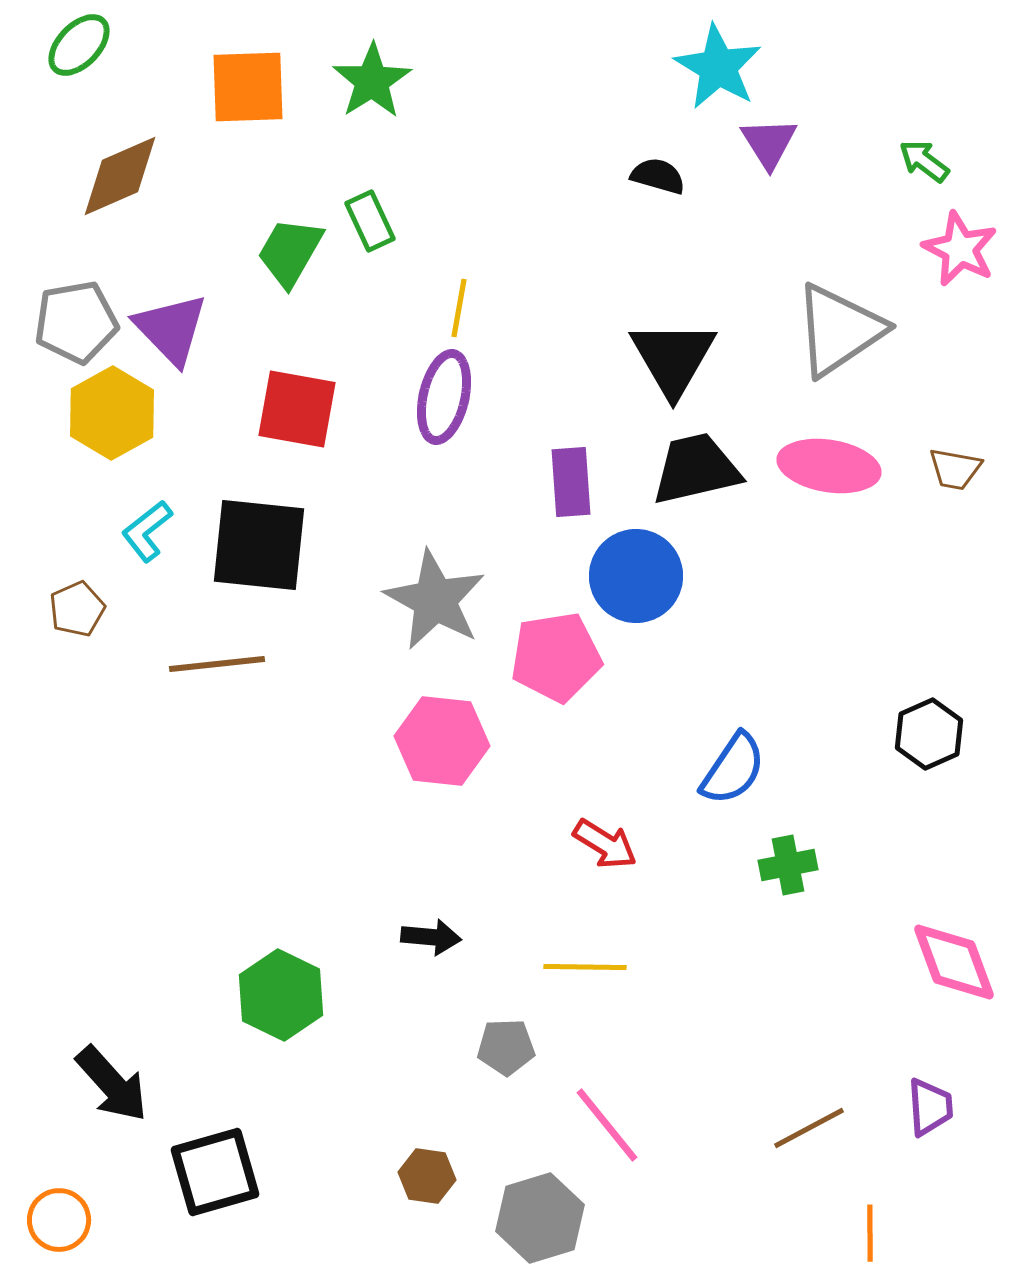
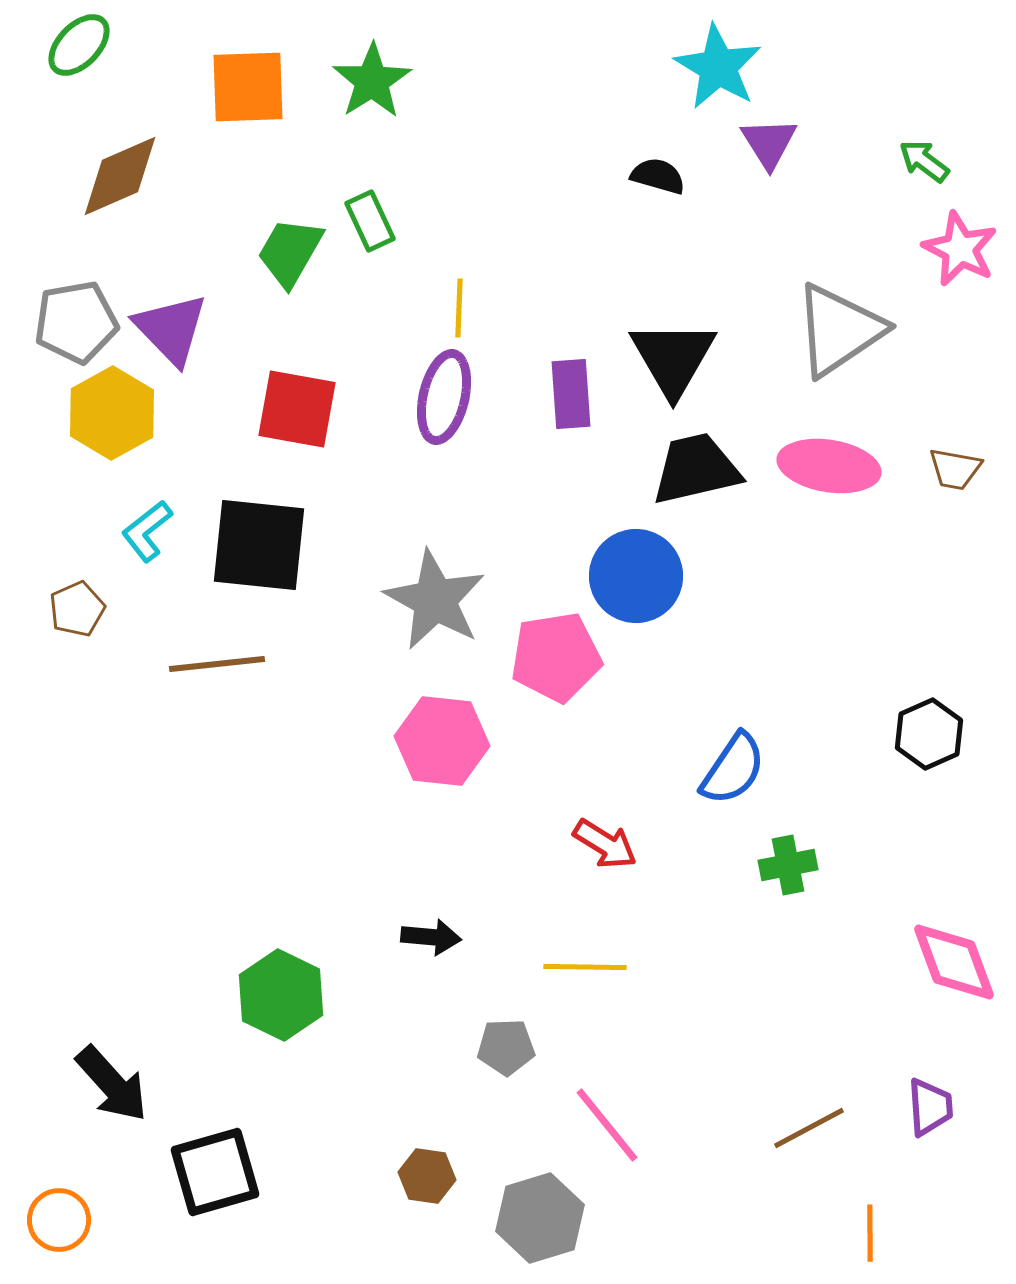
yellow line at (459, 308): rotated 8 degrees counterclockwise
purple rectangle at (571, 482): moved 88 px up
